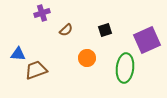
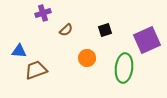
purple cross: moved 1 px right
blue triangle: moved 1 px right, 3 px up
green ellipse: moved 1 px left
